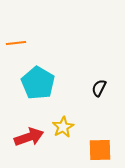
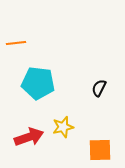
cyan pentagon: rotated 24 degrees counterclockwise
yellow star: rotated 15 degrees clockwise
